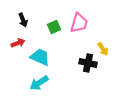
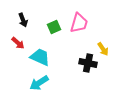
red arrow: rotated 64 degrees clockwise
